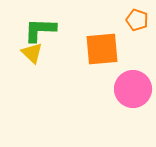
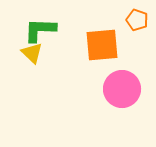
orange square: moved 4 px up
pink circle: moved 11 px left
